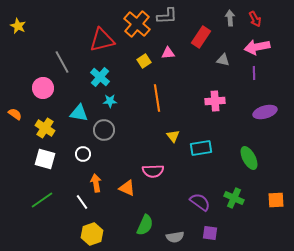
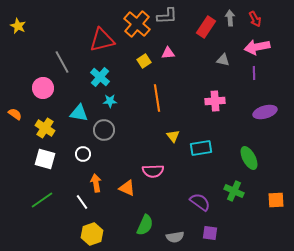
red rectangle: moved 5 px right, 10 px up
green cross: moved 7 px up
